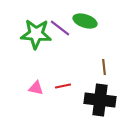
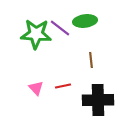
green ellipse: rotated 25 degrees counterclockwise
brown line: moved 13 px left, 7 px up
pink triangle: rotated 35 degrees clockwise
black cross: moved 2 px left; rotated 8 degrees counterclockwise
